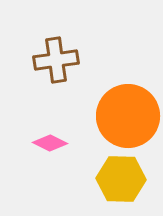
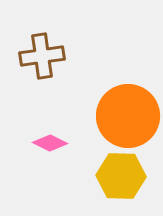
brown cross: moved 14 px left, 4 px up
yellow hexagon: moved 3 px up
